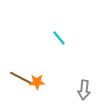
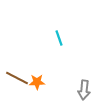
cyan line: rotated 21 degrees clockwise
brown line: moved 4 px left
